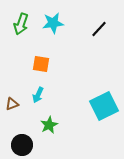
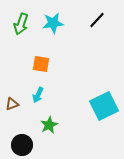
black line: moved 2 px left, 9 px up
